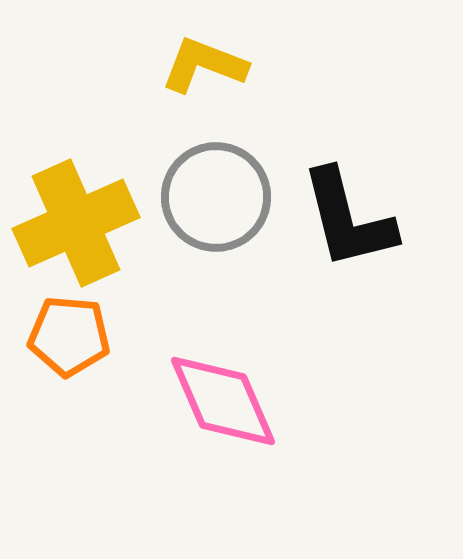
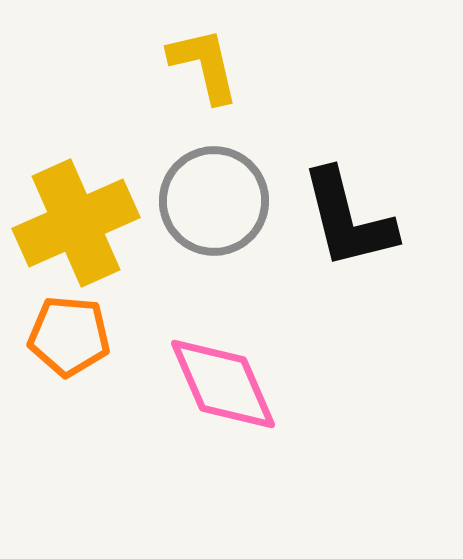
yellow L-shape: rotated 56 degrees clockwise
gray circle: moved 2 px left, 4 px down
pink diamond: moved 17 px up
